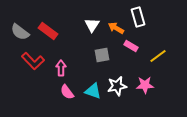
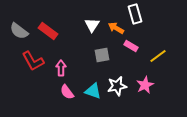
white rectangle: moved 3 px left, 3 px up
gray semicircle: moved 1 px left, 1 px up
red L-shape: rotated 15 degrees clockwise
pink star: rotated 24 degrees counterclockwise
